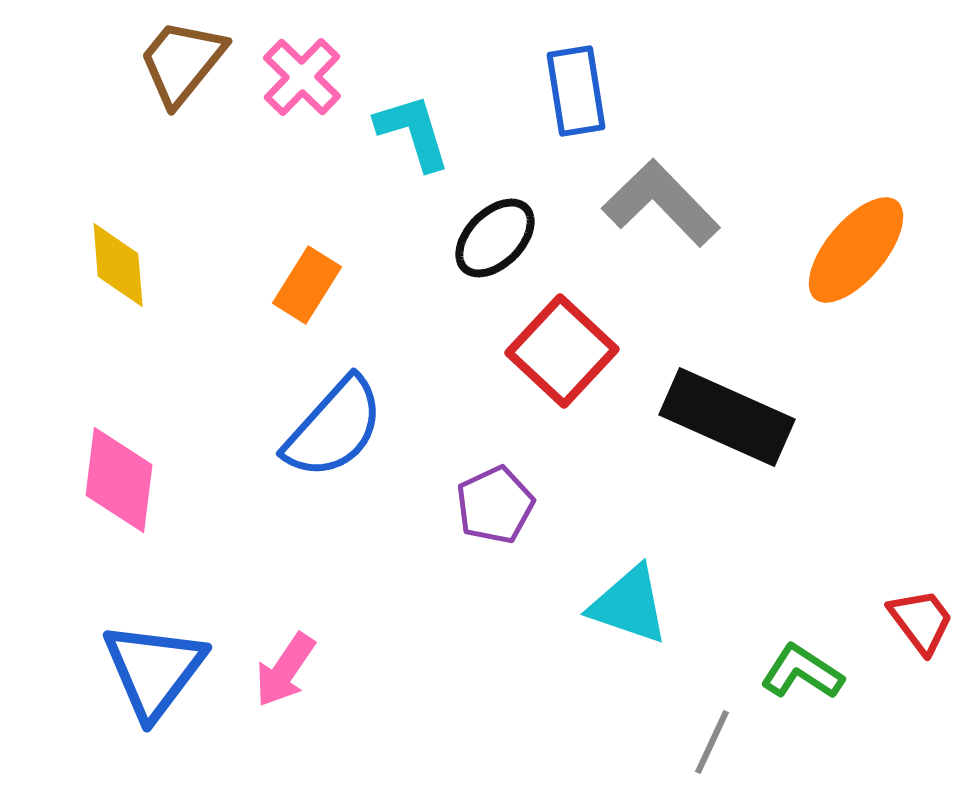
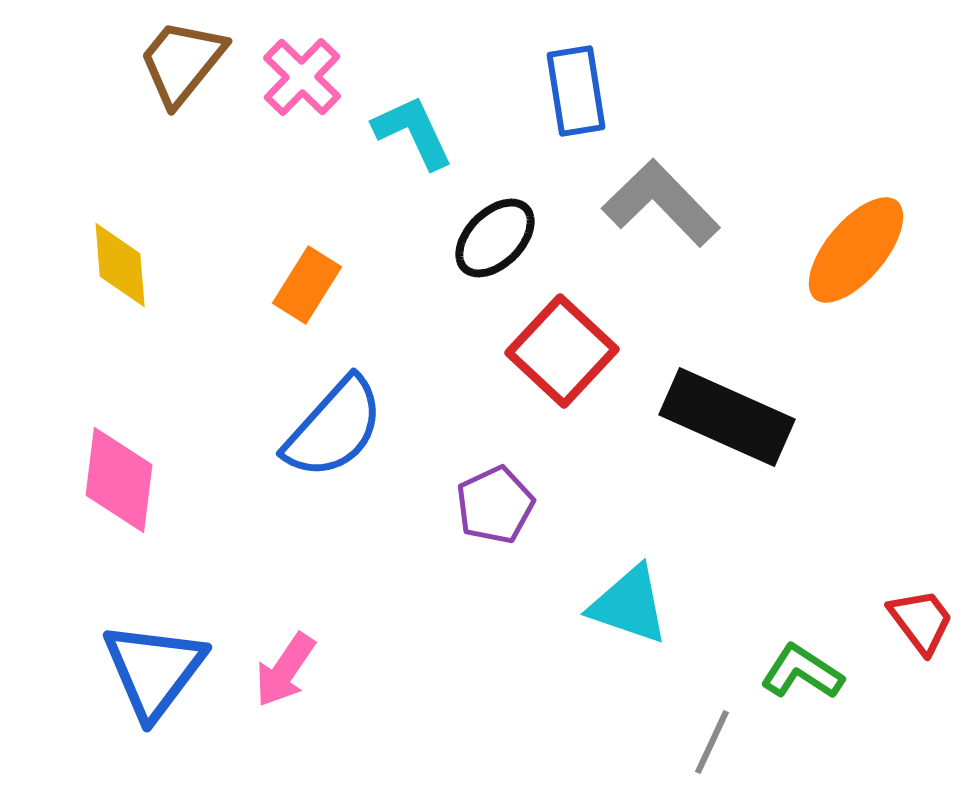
cyan L-shape: rotated 8 degrees counterclockwise
yellow diamond: moved 2 px right
